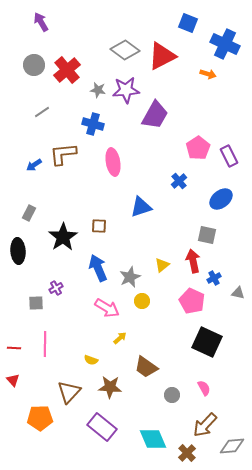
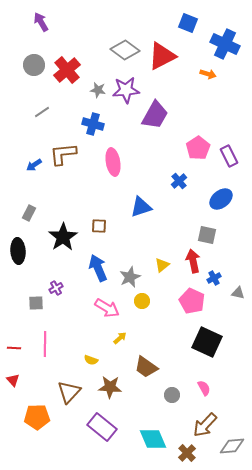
orange pentagon at (40, 418): moved 3 px left, 1 px up
